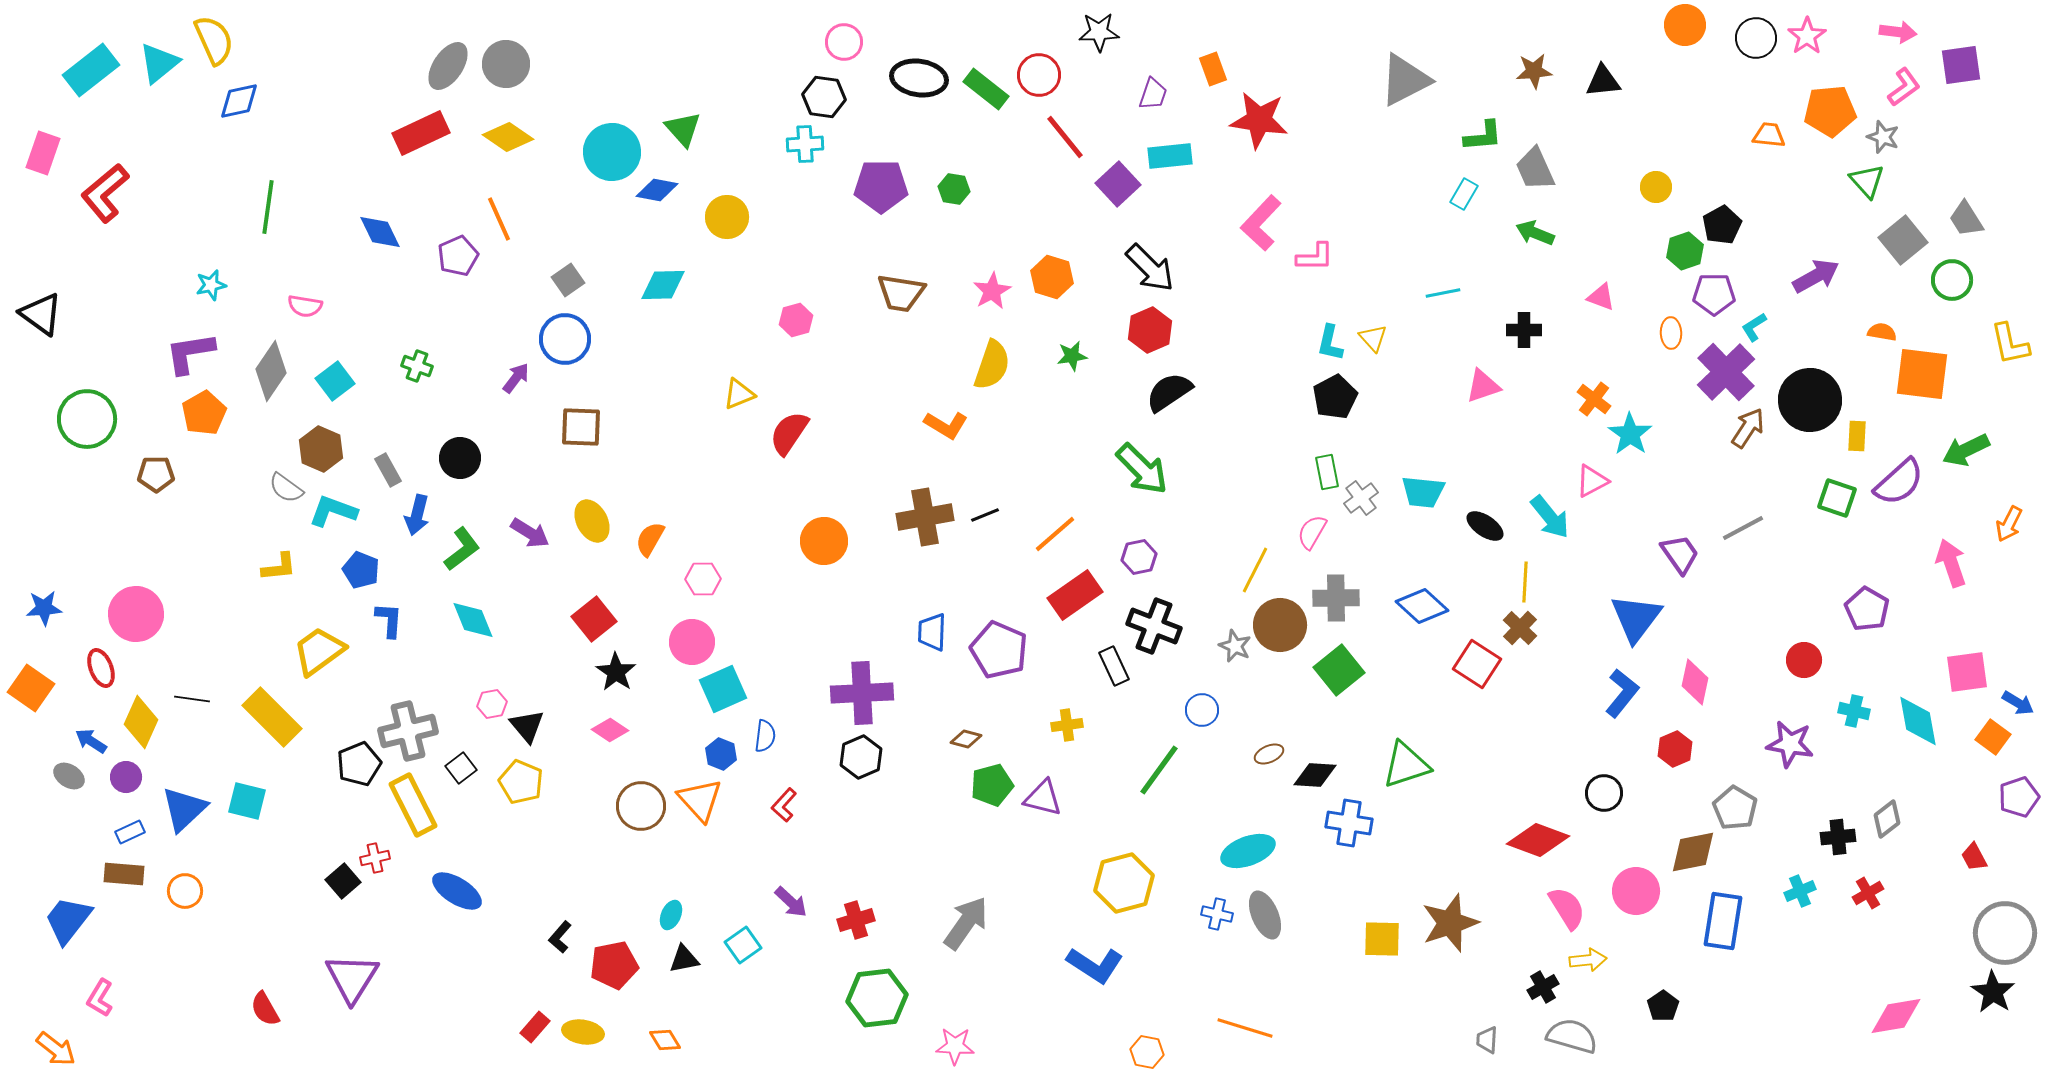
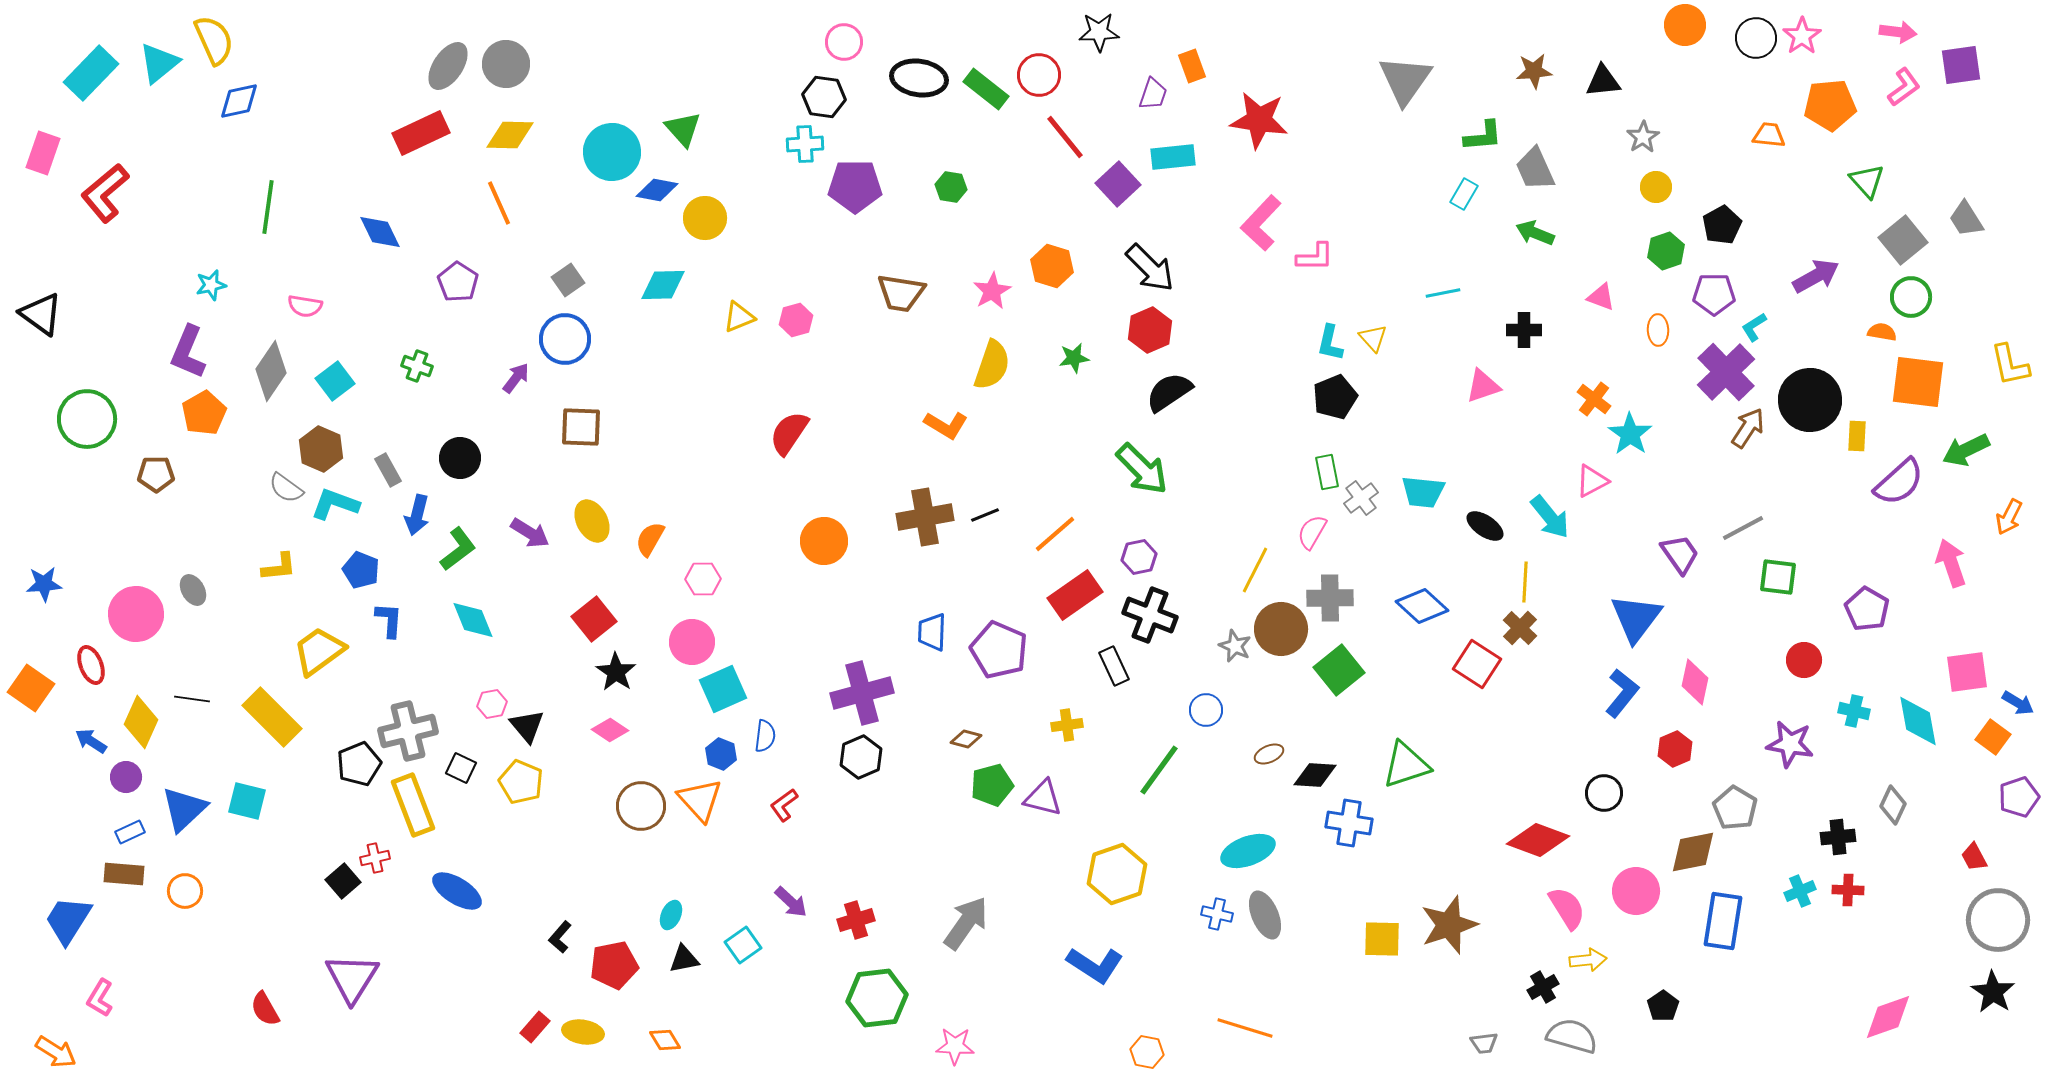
pink star at (1807, 36): moved 5 px left
orange rectangle at (1213, 69): moved 21 px left, 3 px up
cyan rectangle at (91, 70): moved 3 px down; rotated 8 degrees counterclockwise
gray triangle at (1405, 80): rotated 28 degrees counterclockwise
orange pentagon at (1830, 111): moved 6 px up
yellow diamond at (508, 137): moved 2 px right, 2 px up; rotated 33 degrees counterclockwise
gray star at (1883, 137): moved 240 px left; rotated 20 degrees clockwise
cyan rectangle at (1170, 156): moved 3 px right, 1 px down
purple pentagon at (881, 186): moved 26 px left
green hexagon at (954, 189): moved 3 px left, 2 px up
yellow circle at (727, 217): moved 22 px left, 1 px down
orange line at (499, 219): moved 16 px up
green hexagon at (1685, 251): moved 19 px left
purple pentagon at (458, 256): moved 26 px down; rotated 15 degrees counterclockwise
orange hexagon at (1052, 277): moved 11 px up
green circle at (1952, 280): moved 41 px left, 17 px down
orange ellipse at (1671, 333): moved 13 px left, 3 px up
yellow L-shape at (2010, 344): moved 21 px down
purple L-shape at (190, 353): moved 2 px left, 1 px up; rotated 58 degrees counterclockwise
green star at (1072, 356): moved 2 px right, 2 px down
orange square at (1922, 374): moved 4 px left, 8 px down
yellow triangle at (739, 394): moved 77 px up
black pentagon at (1335, 397): rotated 6 degrees clockwise
green square at (1837, 498): moved 59 px left, 79 px down; rotated 12 degrees counterclockwise
cyan L-shape at (333, 511): moved 2 px right, 7 px up
orange arrow at (2009, 524): moved 7 px up
green L-shape at (462, 549): moved 4 px left
gray cross at (1336, 598): moved 6 px left
blue star at (44, 608): moved 24 px up
brown circle at (1280, 625): moved 1 px right, 4 px down
black cross at (1154, 626): moved 4 px left, 11 px up
red ellipse at (101, 668): moved 10 px left, 3 px up
purple cross at (862, 693): rotated 12 degrees counterclockwise
blue circle at (1202, 710): moved 4 px right
black square at (461, 768): rotated 28 degrees counterclockwise
gray ellipse at (69, 776): moved 124 px right, 186 px up; rotated 28 degrees clockwise
yellow rectangle at (413, 805): rotated 6 degrees clockwise
red L-shape at (784, 805): rotated 12 degrees clockwise
gray diamond at (1887, 819): moved 6 px right, 14 px up; rotated 27 degrees counterclockwise
yellow hexagon at (1124, 883): moved 7 px left, 9 px up; rotated 4 degrees counterclockwise
red cross at (1868, 893): moved 20 px left, 3 px up; rotated 32 degrees clockwise
blue trapezoid at (68, 920): rotated 6 degrees counterclockwise
brown star at (1450, 923): moved 1 px left, 2 px down
gray circle at (2005, 933): moved 7 px left, 13 px up
pink diamond at (1896, 1016): moved 8 px left, 1 px down; rotated 10 degrees counterclockwise
gray trapezoid at (1487, 1040): moved 3 px left, 3 px down; rotated 100 degrees counterclockwise
orange arrow at (56, 1049): moved 3 px down; rotated 6 degrees counterclockwise
